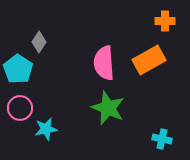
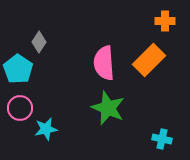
orange rectangle: rotated 16 degrees counterclockwise
